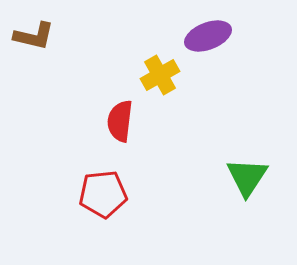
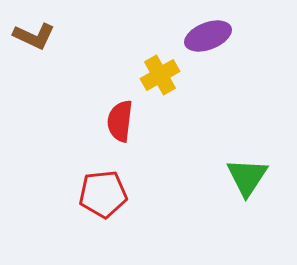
brown L-shape: rotated 12 degrees clockwise
